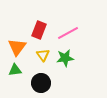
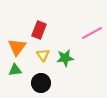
pink line: moved 24 px right
